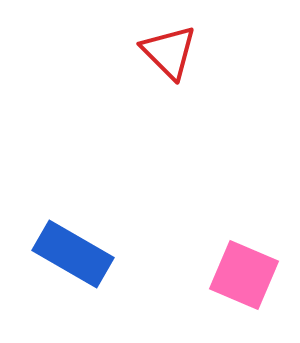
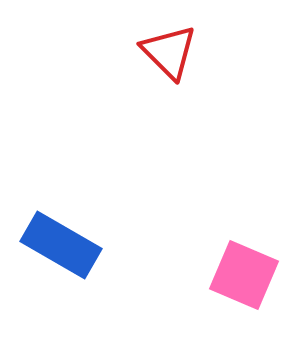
blue rectangle: moved 12 px left, 9 px up
